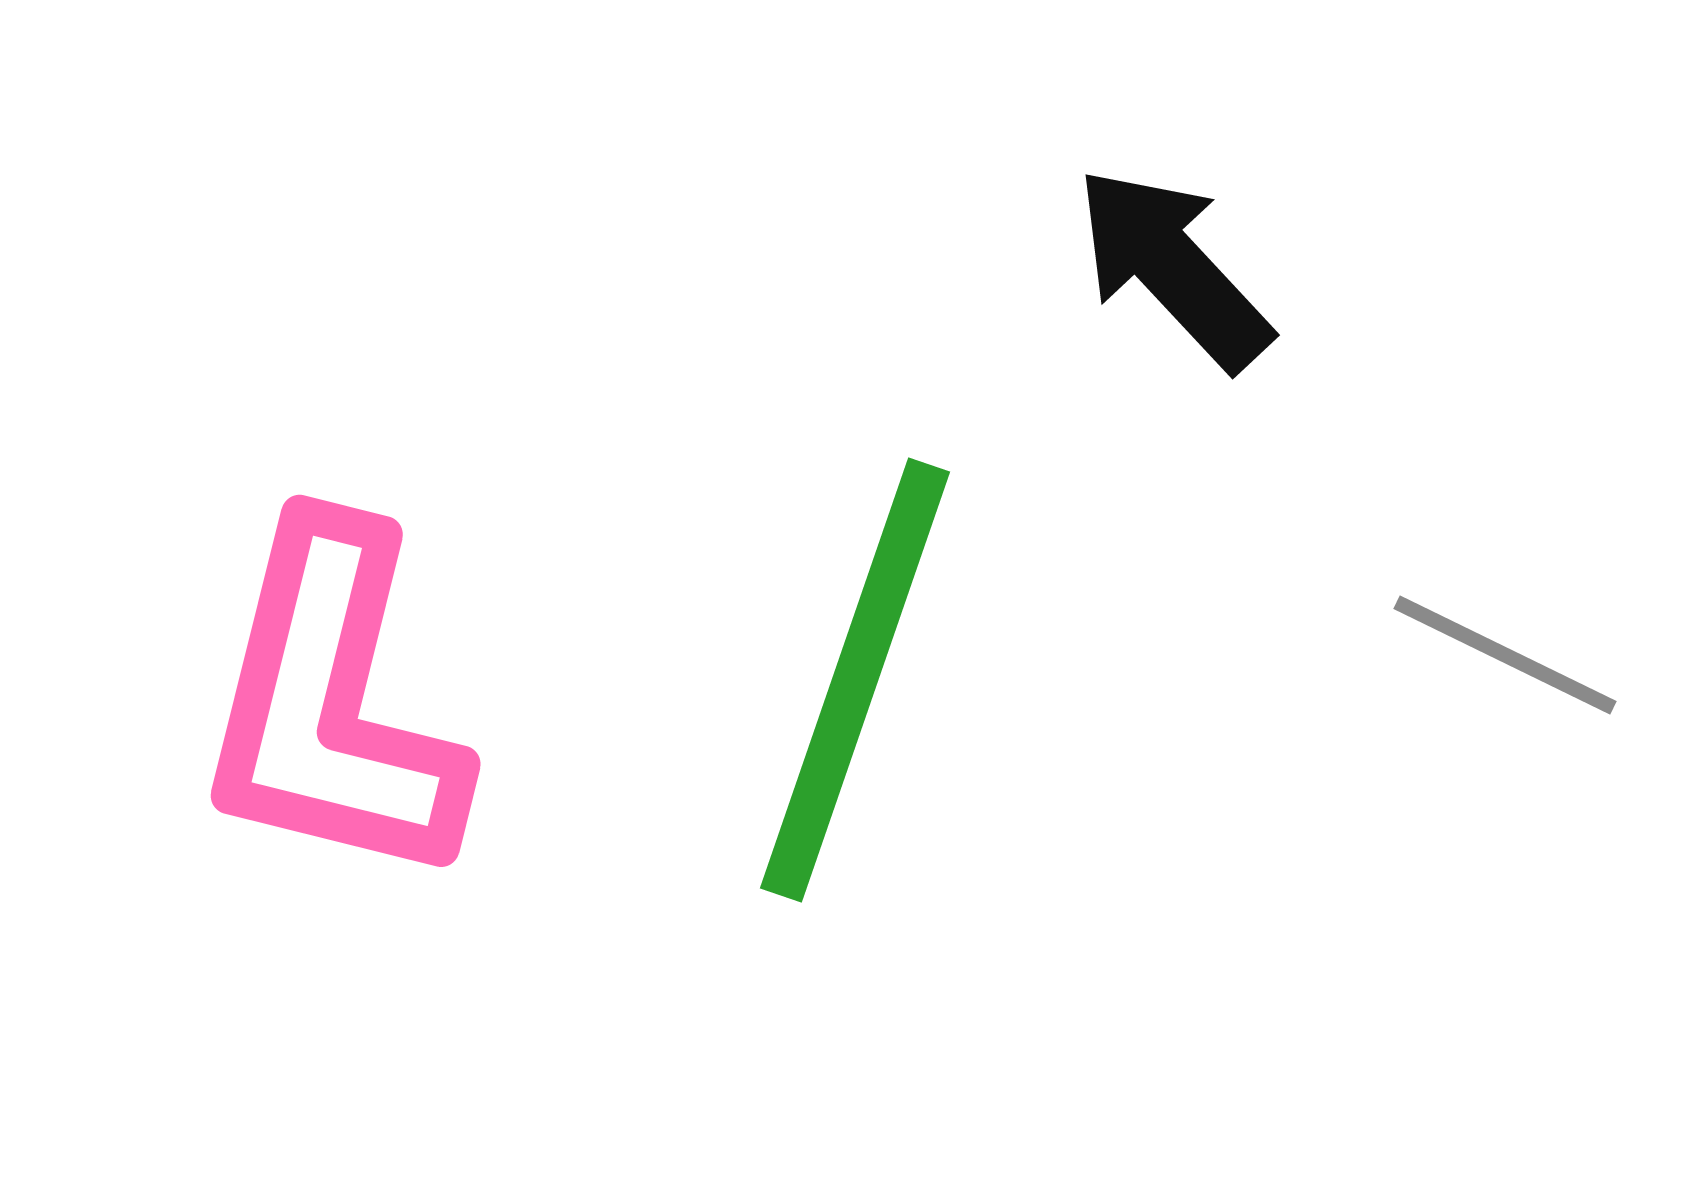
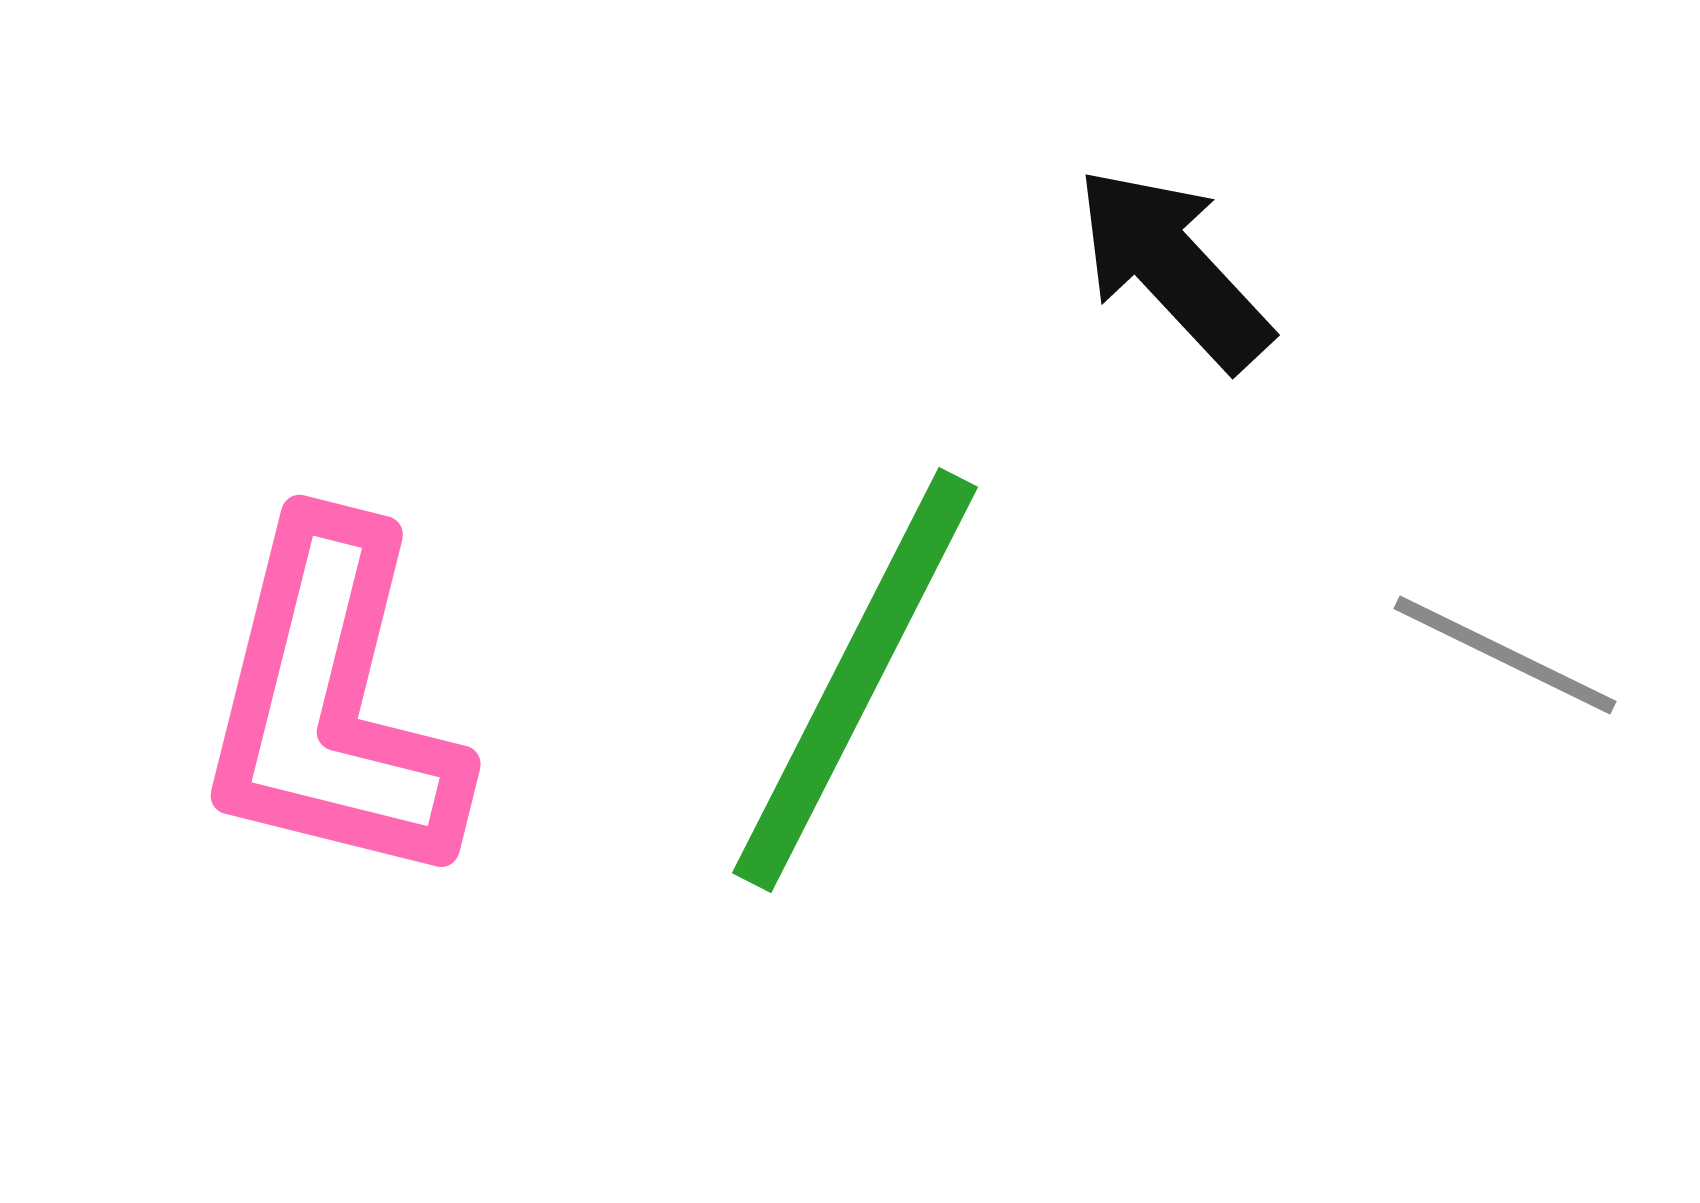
green line: rotated 8 degrees clockwise
